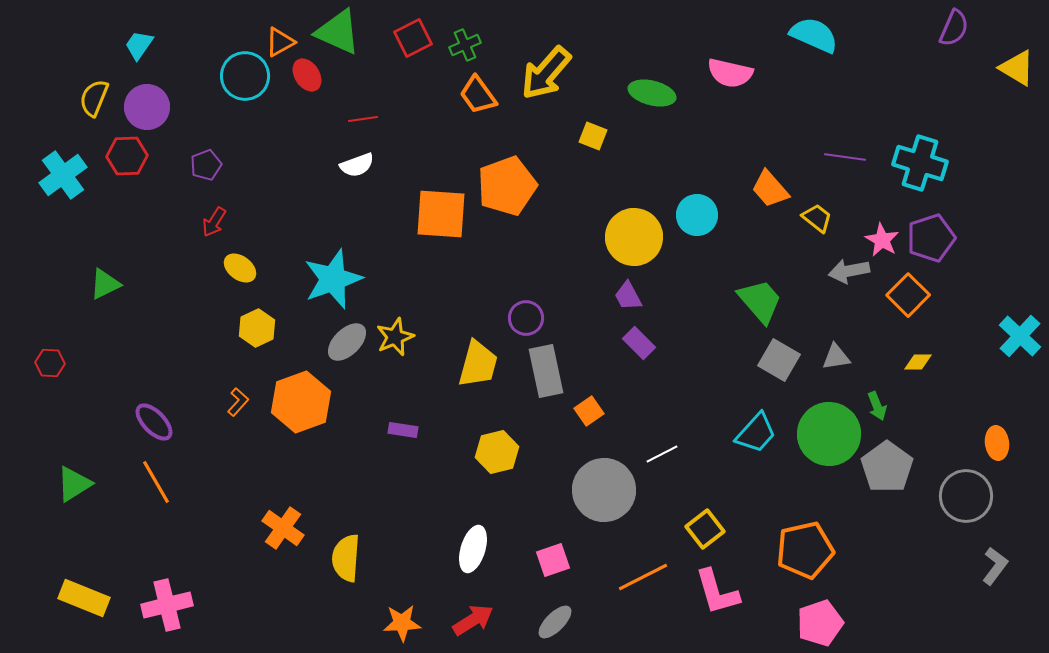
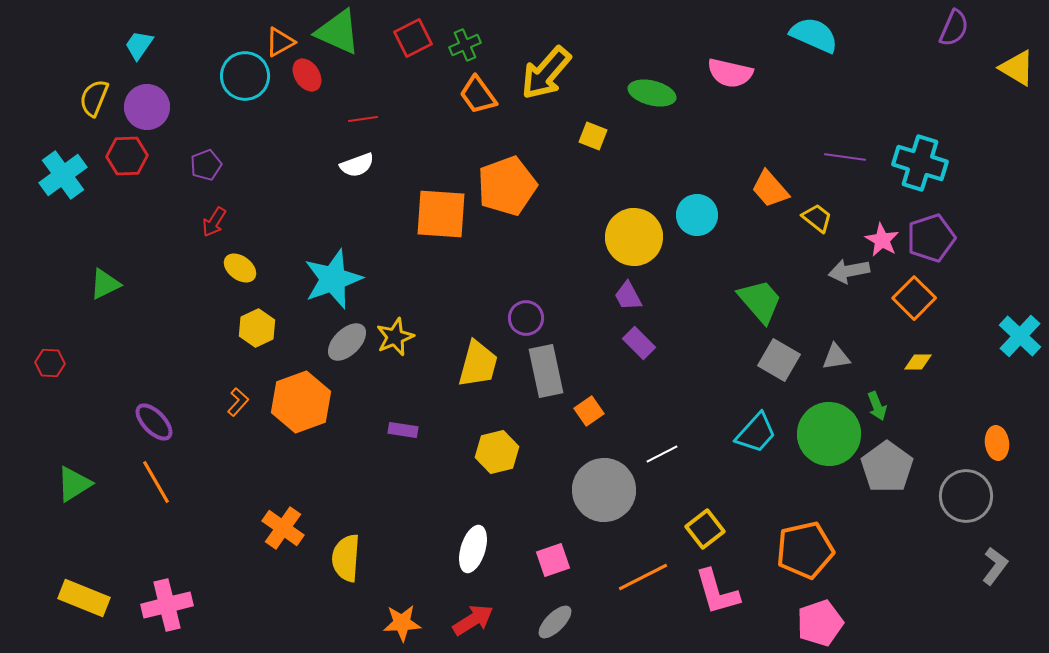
orange square at (908, 295): moved 6 px right, 3 px down
